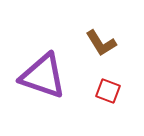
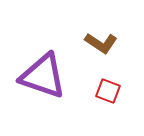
brown L-shape: rotated 24 degrees counterclockwise
